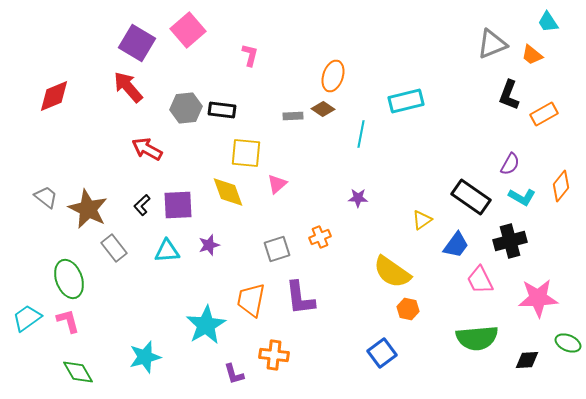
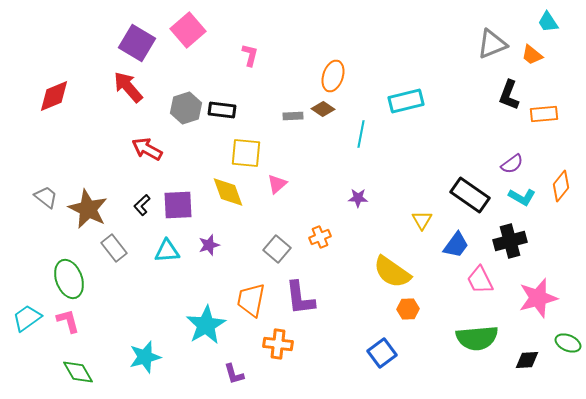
gray hexagon at (186, 108): rotated 12 degrees counterclockwise
orange rectangle at (544, 114): rotated 24 degrees clockwise
purple semicircle at (510, 164): moved 2 px right; rotated 25 degrees clockwise
black rectangle at (471, 197): moved 1 px left, 2 px up
yellow triangle at (422, 220): rotated 25 degrees counterclockwise
gray square at (277, 249): rotated 32 degrees counterclockwise
pink star at (538, 298): rotated 12 degrees counterclockwise
orange hexagon at (408, 309): rotated 15 degrees counterclockwise
orange cross at (274, 355): moved 4 px right, 11 px up
